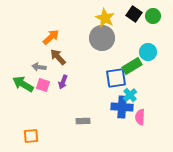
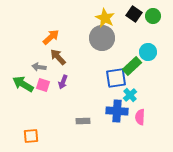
green rectangle: rotated 12 degrees counterclockwise
blue cross: moved 5 px left, 4 px down
